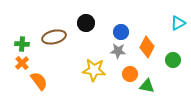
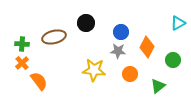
green triangle: moved 11 px right; rotated 49 degrees counterclockwise
